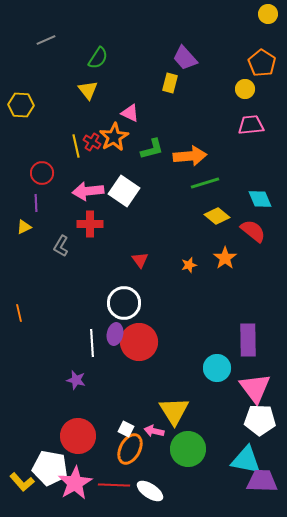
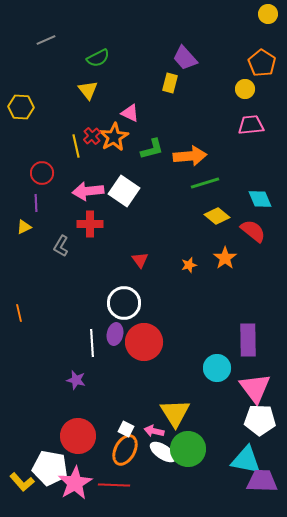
green semicircle at (98, 58): rotated 30 degrees clockwise
yellow hexagon at (21, 105): moved 2 px down
red cross at (92, 142): moved 6 px up; rotated 18 degrees clockwise
red circle at (139, 342): moved 5 px right
yellow triangle at (174, 411): moved 1 px right, 2 px down
orange ellipse at (130, 449): moved 5 px left, 1 px down
white ellipse at (150, 491): moved 13 px right, 39 px up
